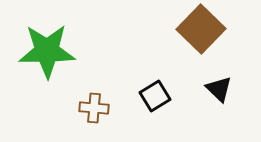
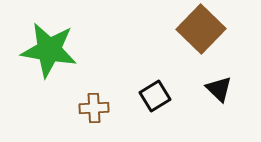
green star: moved 2 px right, 1 px up; rotated 10 degrees clockwise
brown cross: rotated 8 degrees counterclockwise
